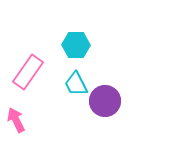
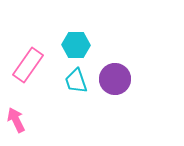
pink rectangle: moved 7 px up
cyan trapezoid: moved 3 px up; rotated 8 degrees clockwise
purple circle: moved 10 px right, 22 px up
